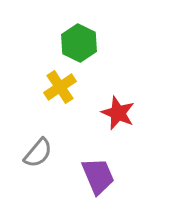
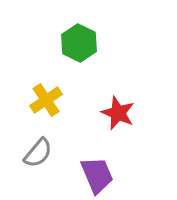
yellow cross: moved 14 px left, 13 px down
purple trapezoid: moved 1 px left, 1 px up
